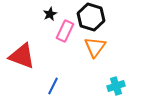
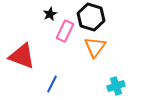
blue line: moved 1 px left, 2 px up
